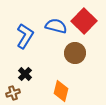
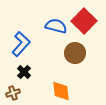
blue L-shape: moved 4 px left, 8 px down; rotated 10 degrees clockwise
black cross: moved 1 px left, 2 px up
orange diamond: rotated 20 degrees counterclockwise
